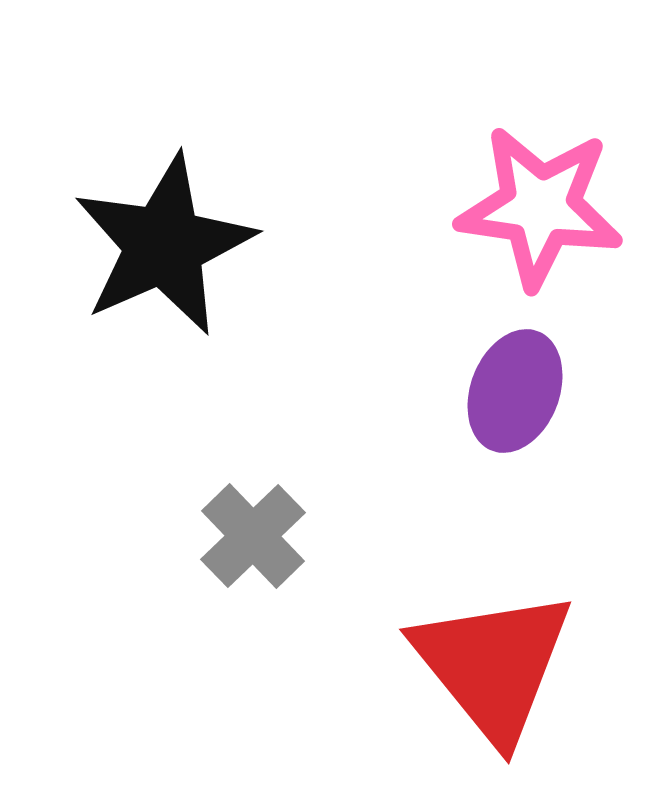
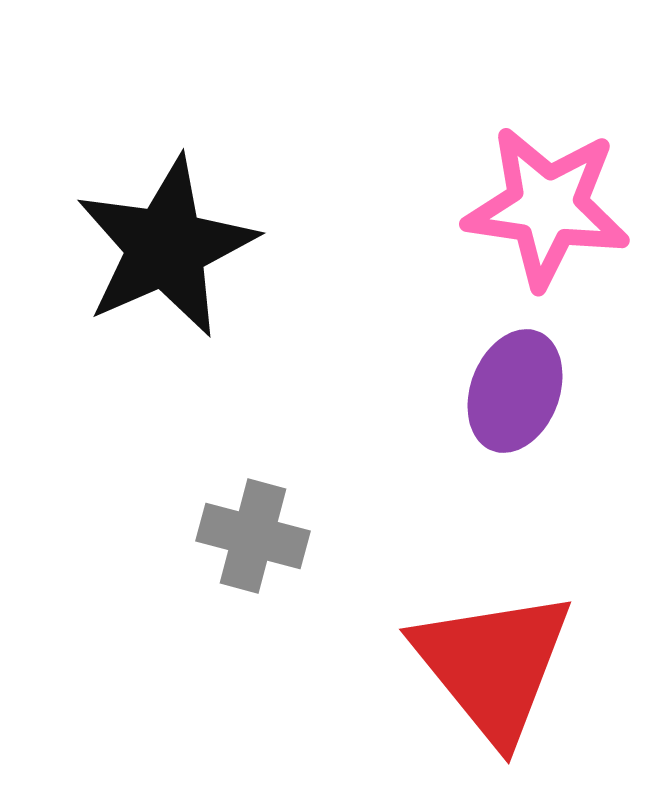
pink star: moved 7 px right
black star: moved 2 px right, 2 px down
gray cross: rotated 31 degrees counterclockwise
